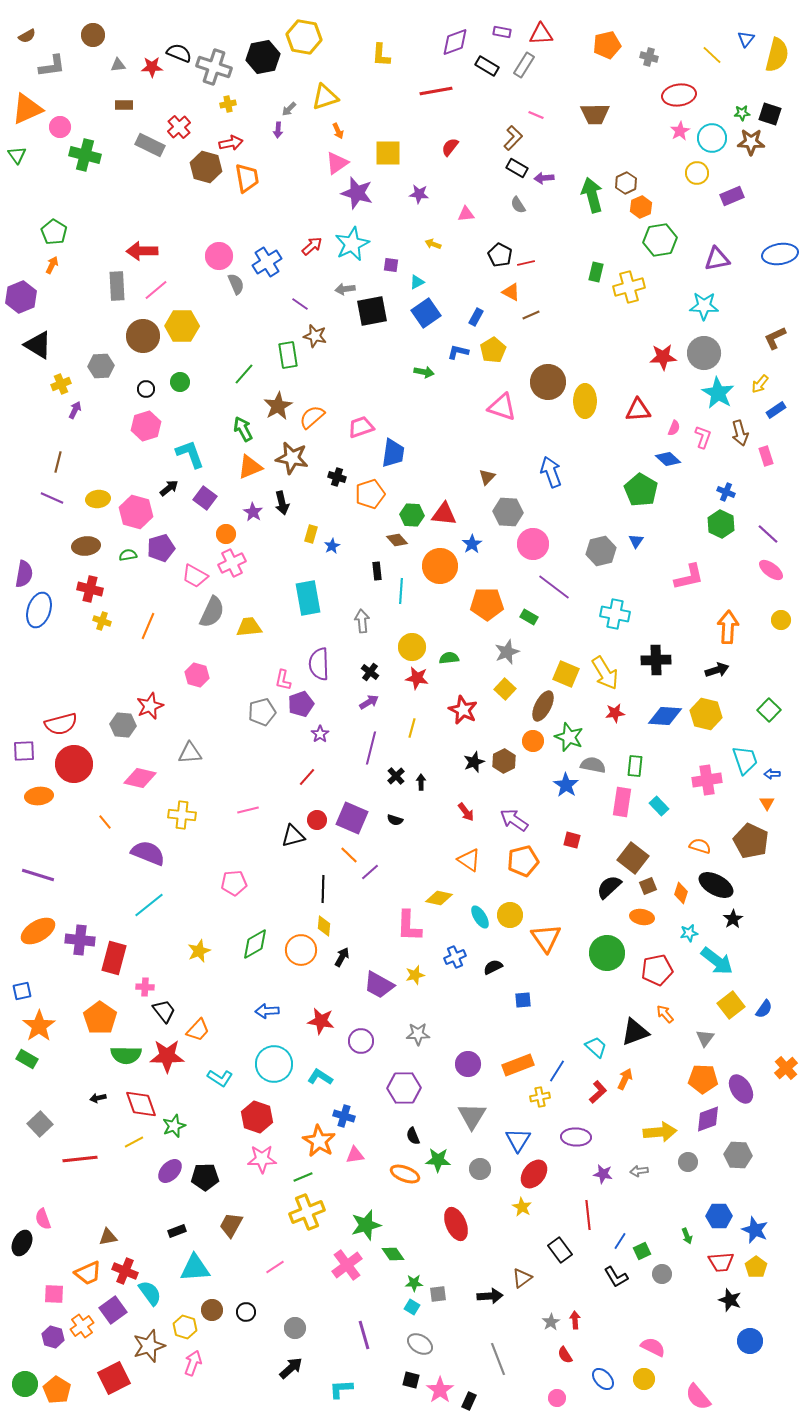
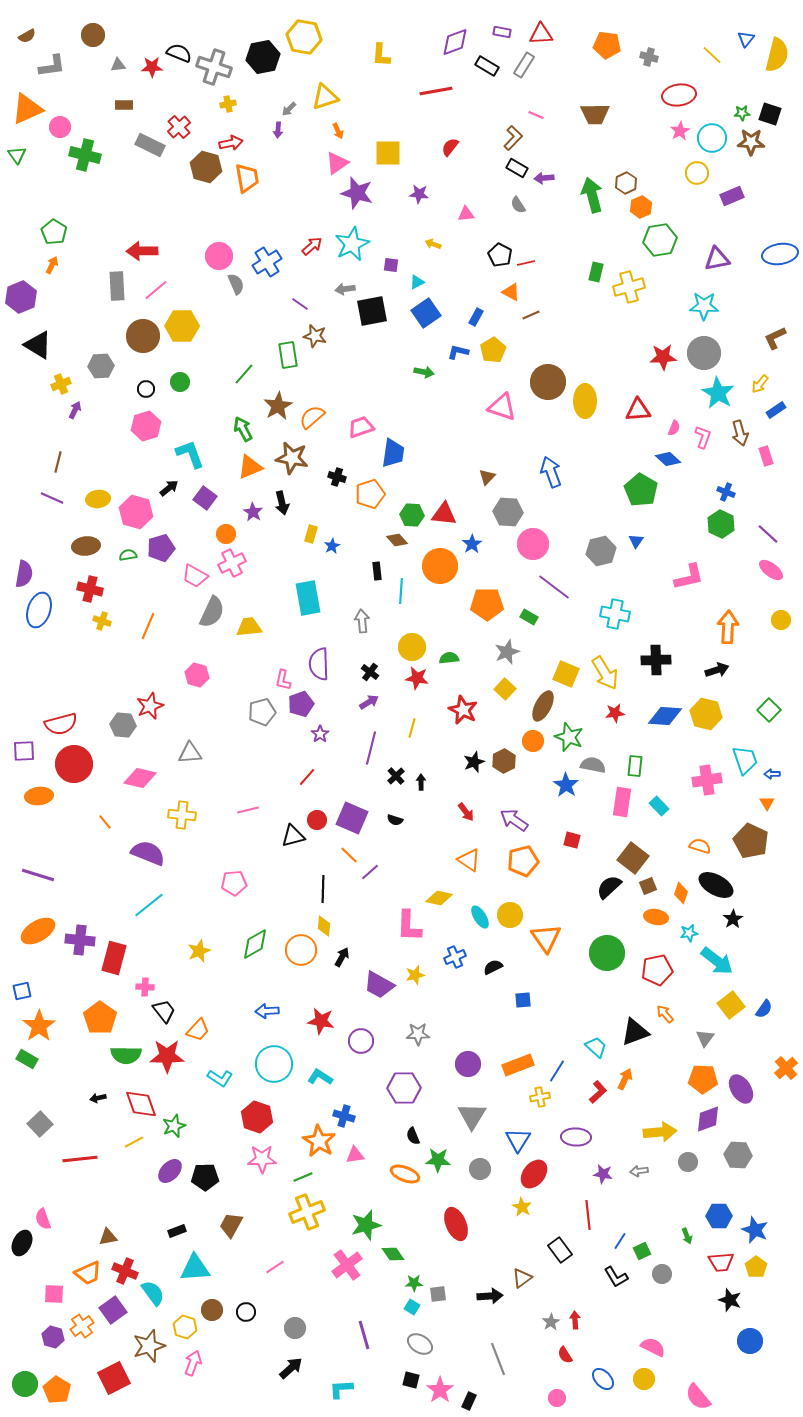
orange pentagon at (607, 45): rotated 20 degrees clockwise
orange ellipse at (642, 917): moved 14 px right
cyan semicircle at (150, 1293): moved 3 px right
